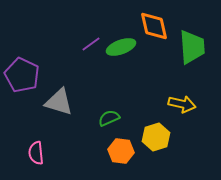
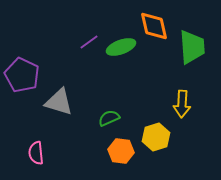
purple line: moved 2 px left, 2 px up
yellow arrow: rotated 80 degrees clockwise
